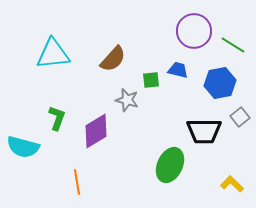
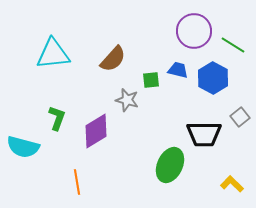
blue hexagon: moved 7 px left, 5 px up; rotated 20 degrees counterclockwise
black trapezoid: moved 3 px down
